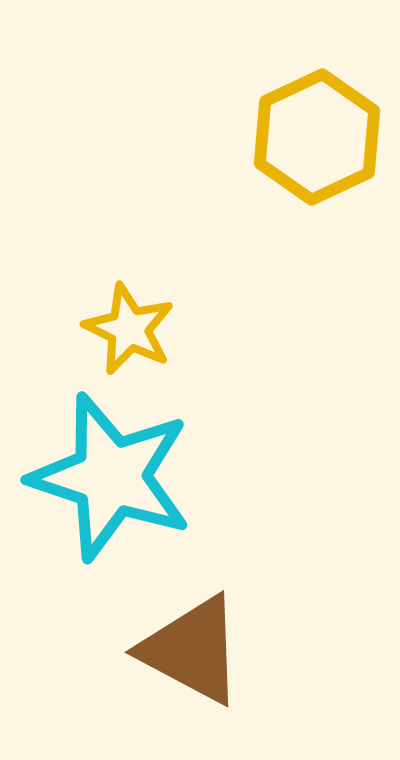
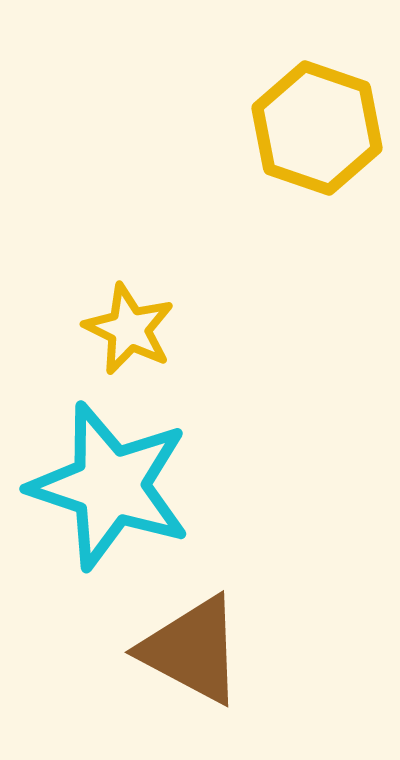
yellow hexagon: moved 9 px up; rotated 16 degrees counterclockwise
cyan star: moved 1 px left, 9 px down
